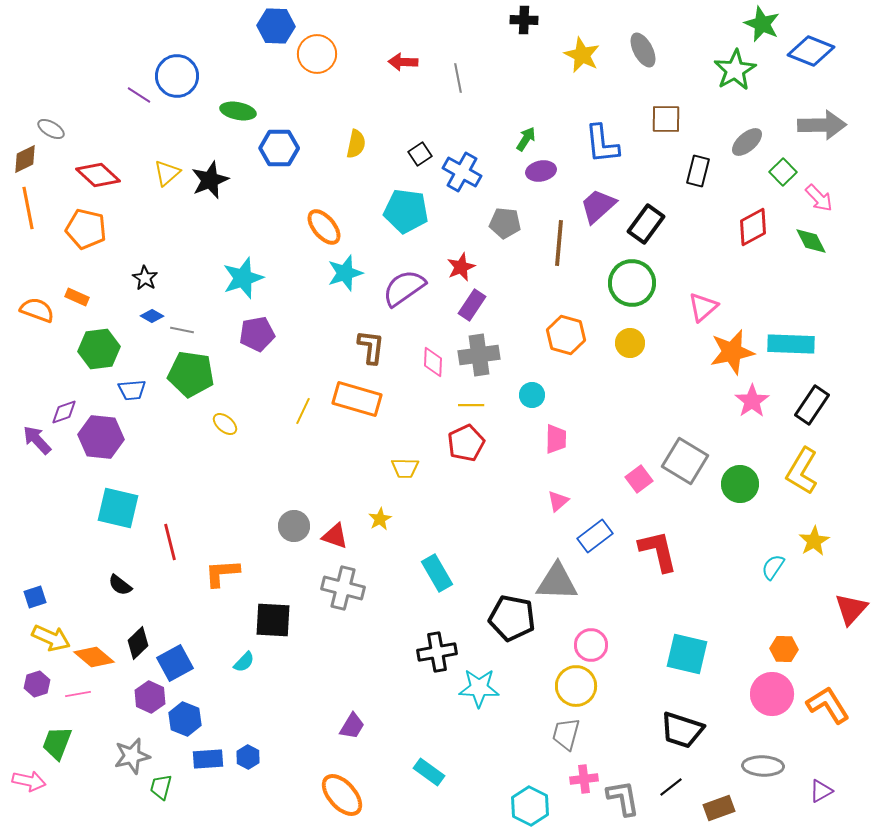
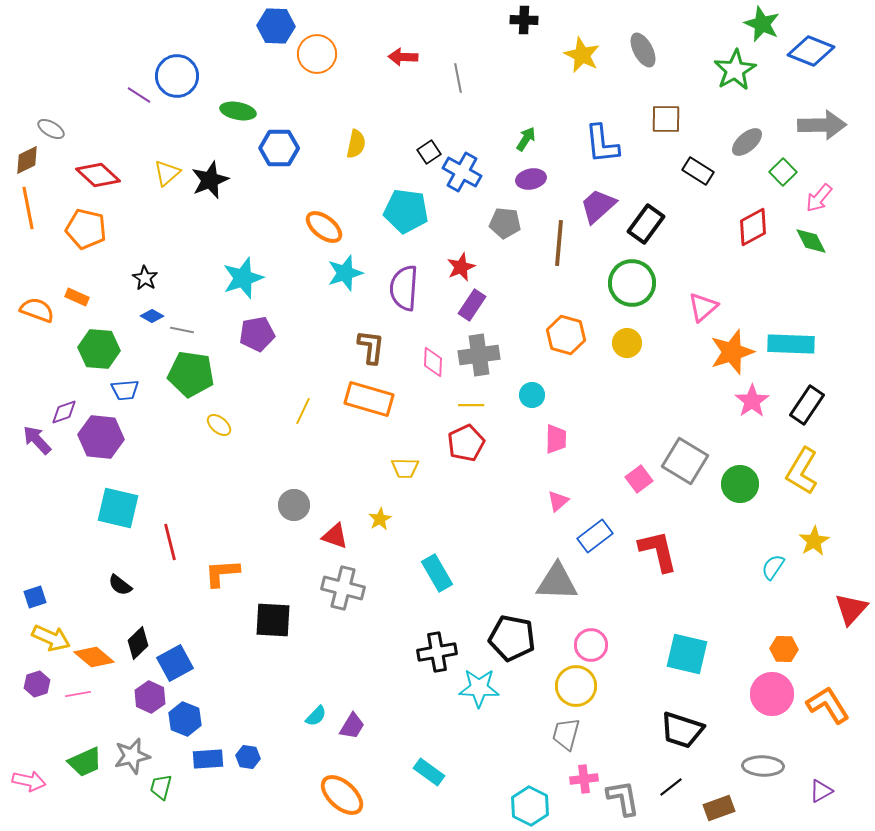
red arrow at (403, 62): moved 5 px up
black square at (420, 154): moved 9 px right, 2 px up
brown diamond at (25, 159): moved 2 px right, 1 px down
purple ellipse at (541, 171): moved 10 px left, 8 px down
black rectangle at (698, 171): rotated 72 degrees counterclockwise
pink arrow at (819, 198): rotated 84 degrees clockwise
orange ellipse at (324, 227): rotated 12 degrees counterclockwise
purple semicircle at (404, 288): rotated 51 degrees counterclockwise
yellow circle at (630, 343): moved 3 px left
green hexagon at (99, 349): rotated 12 degrees clockwise
orange star at (732, 352): rotated 6 degrees counterclockwise
blue trapezoid at (132, 390): moved 7 px left
orange rectangle at (357, 399): moved 12 px right
black rectangle at (812, 405): moved 5 px left
yellow ellipse at (225, 424): moved 6 px left, 1 px down
gray circle at (294, 526): moved 21 px up
black pentagon at (512, 618): moved 20 px down
cyan semicircle at (244, 662): moved 72 px right, 54 px down
green trapezoid at (57, 743): moved 28 px right, 19 px down; rotated 135 degrees counterclockwise
blue hexagon at (248, 757): rotated 20 degrees counterclockwise
orange ellipse at (342, 795): rotated 6 degrees counterclockwise
